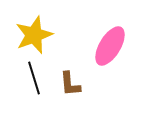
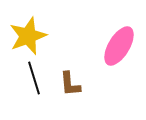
yellow star: moved 6 px left, 1 px down
pink ellipse: moved 9 px right
